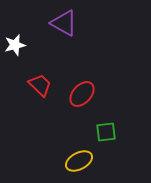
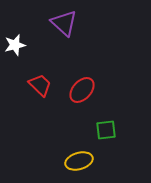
purple triangle: rotated 12 degrees clockwise
red ellipse: moved 4 px up
green square: moved 2 px up
yellow ellipse: rotated 12 degrees clockwise
